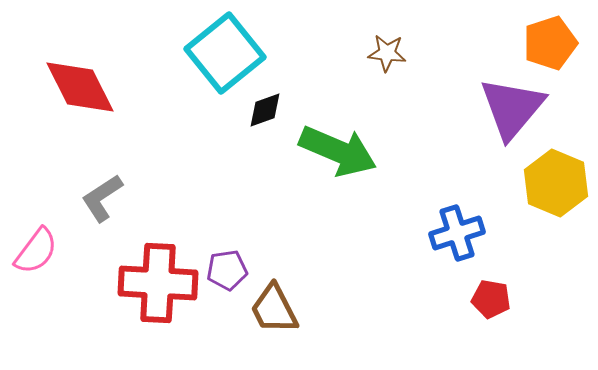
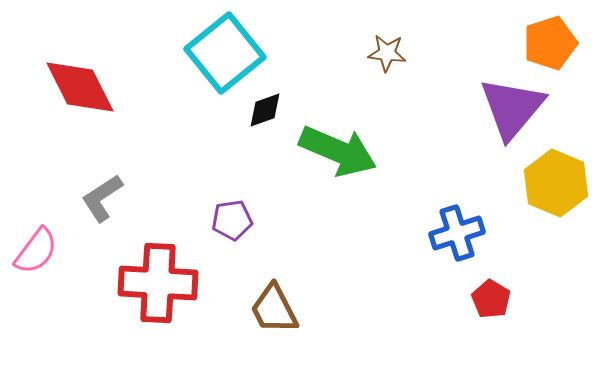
purple pentagon: moved 5 px right, 50 px up
red pentagon: rotated 21 degrees clockwise
